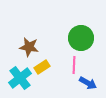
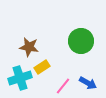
green circle: moved 3 px down
pink line: moved 11 px left, 21 px down; rotated 36 degrees clockwise
cyan cross: rotated 20 degrees clockwise
